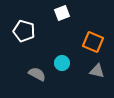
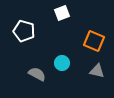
orange square: moved 1 px right, 1 px up
